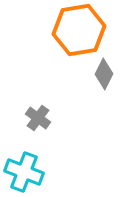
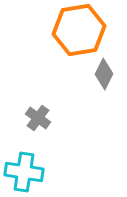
cyan cross: rotated 12 degrees counterclockwise
